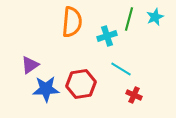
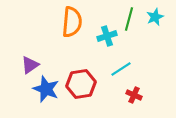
cyan line: rotated 65 degrees counterclockwise
blue star: rotated 24 degrees clockwise
